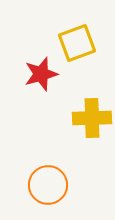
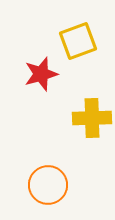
yellow square: moved 1 px right, 2 px up
